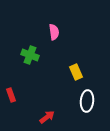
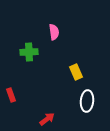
green cross: moved 1 px left, 3 px up; rotated 24 degrees counterclockwise
red arrow: moved 2 px down
